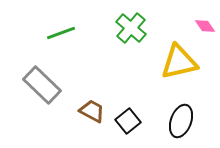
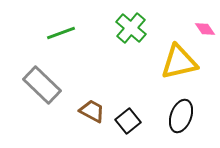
pink diamond: moved 3 px down
black ellipse: moved 5 px up
